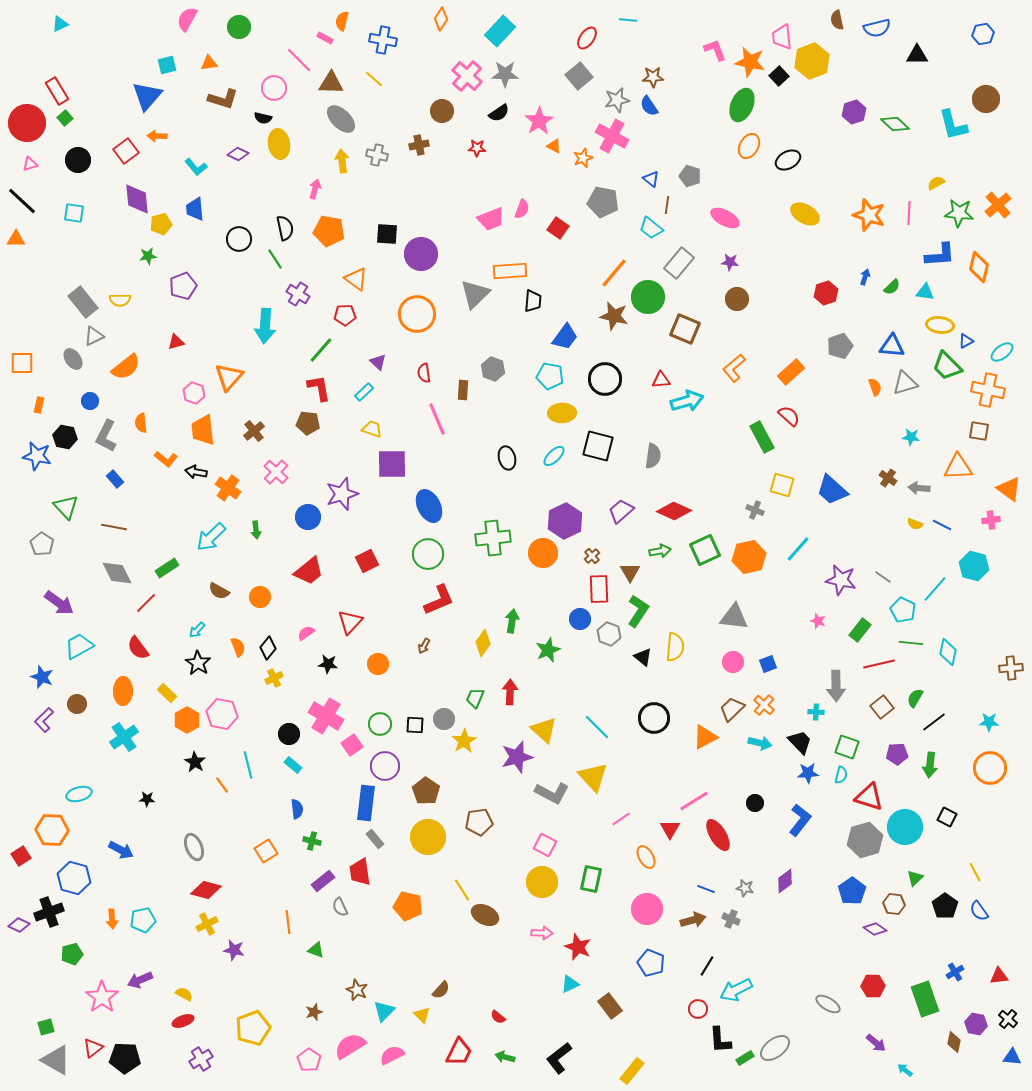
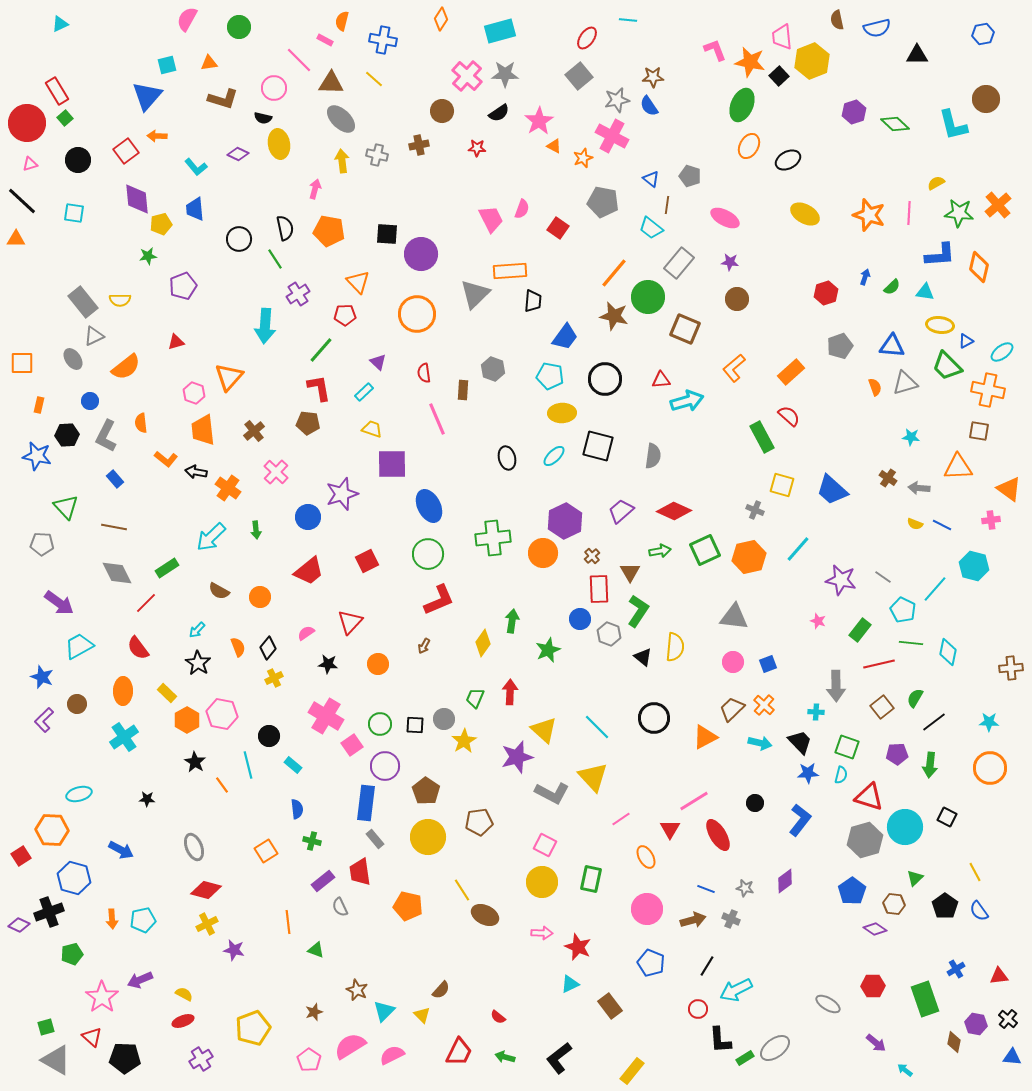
cyan rectangle at (500, 31): rotated 32 degrees clockwise
pink rectangle at (325, 38): moved 2 px down
pink trapezoid at (491, 219): rotated 96 degrees counterclockwise
orange triangle at (356, 279): moved 2 px right, 3 px down; rotated 10 degrees clockwise
purple cross at (298, 294): rotated 25 degrees clockwise
black hexagon at (65, 437): moved 2 px right, 2 px up; rotated 15 degrees counterclockwise
gray pentagon at (42, 544): rotated 30 degrees counterclockwise
black circle at (289, 734): moved 20 px left, 2 px down
blue cross at (955, 972): moved 1 px right, 3 px up
red triangle at (93, 1048): moved 1 px left, 11 px up; rotated 40 degrees counterclockwise
